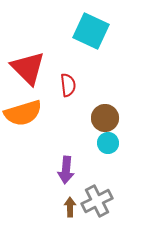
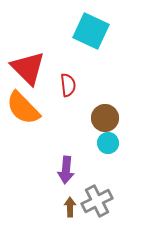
orange semicircle: moved 5 px up; rotated 63 degrees clockwise
